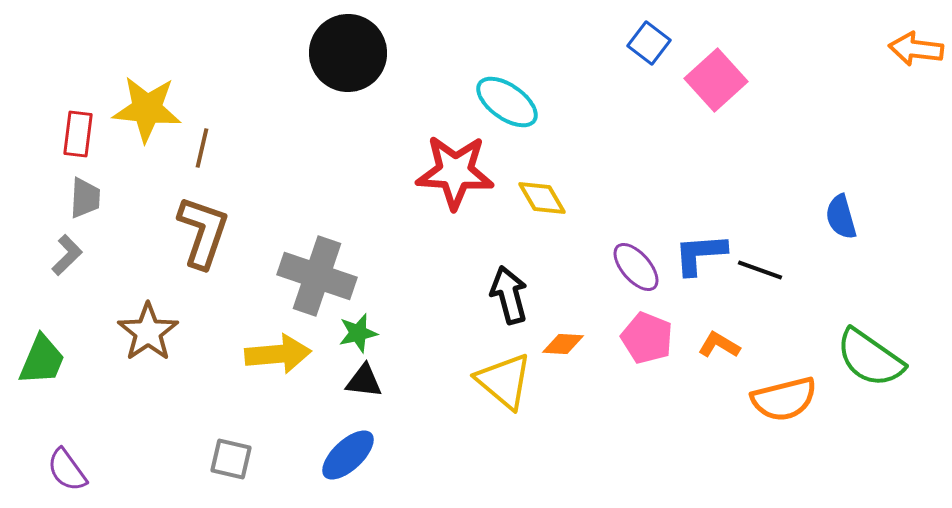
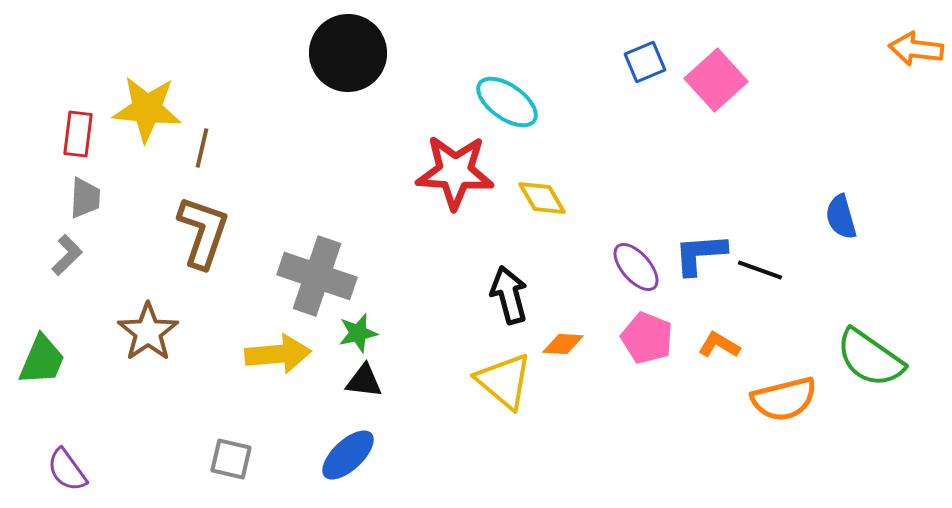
blue square: moved 4 px left, 19 px down; rotated 30 degrees clockwise
